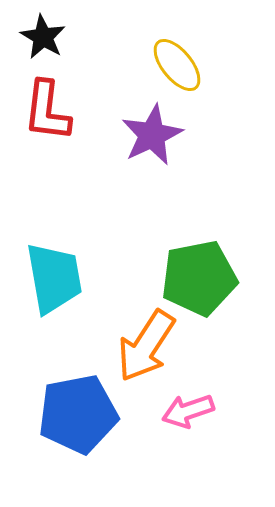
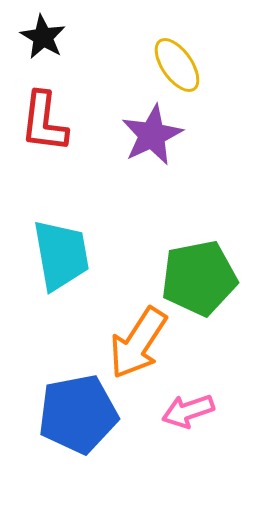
yellow ellipse: rotated 4 degrees clockwise
red L-shape: moved 3 px left, 11 px down
cyan trapezoid: moved 7 px right, 23 px up
orange arrow: moved 8 px left, 3 px up
